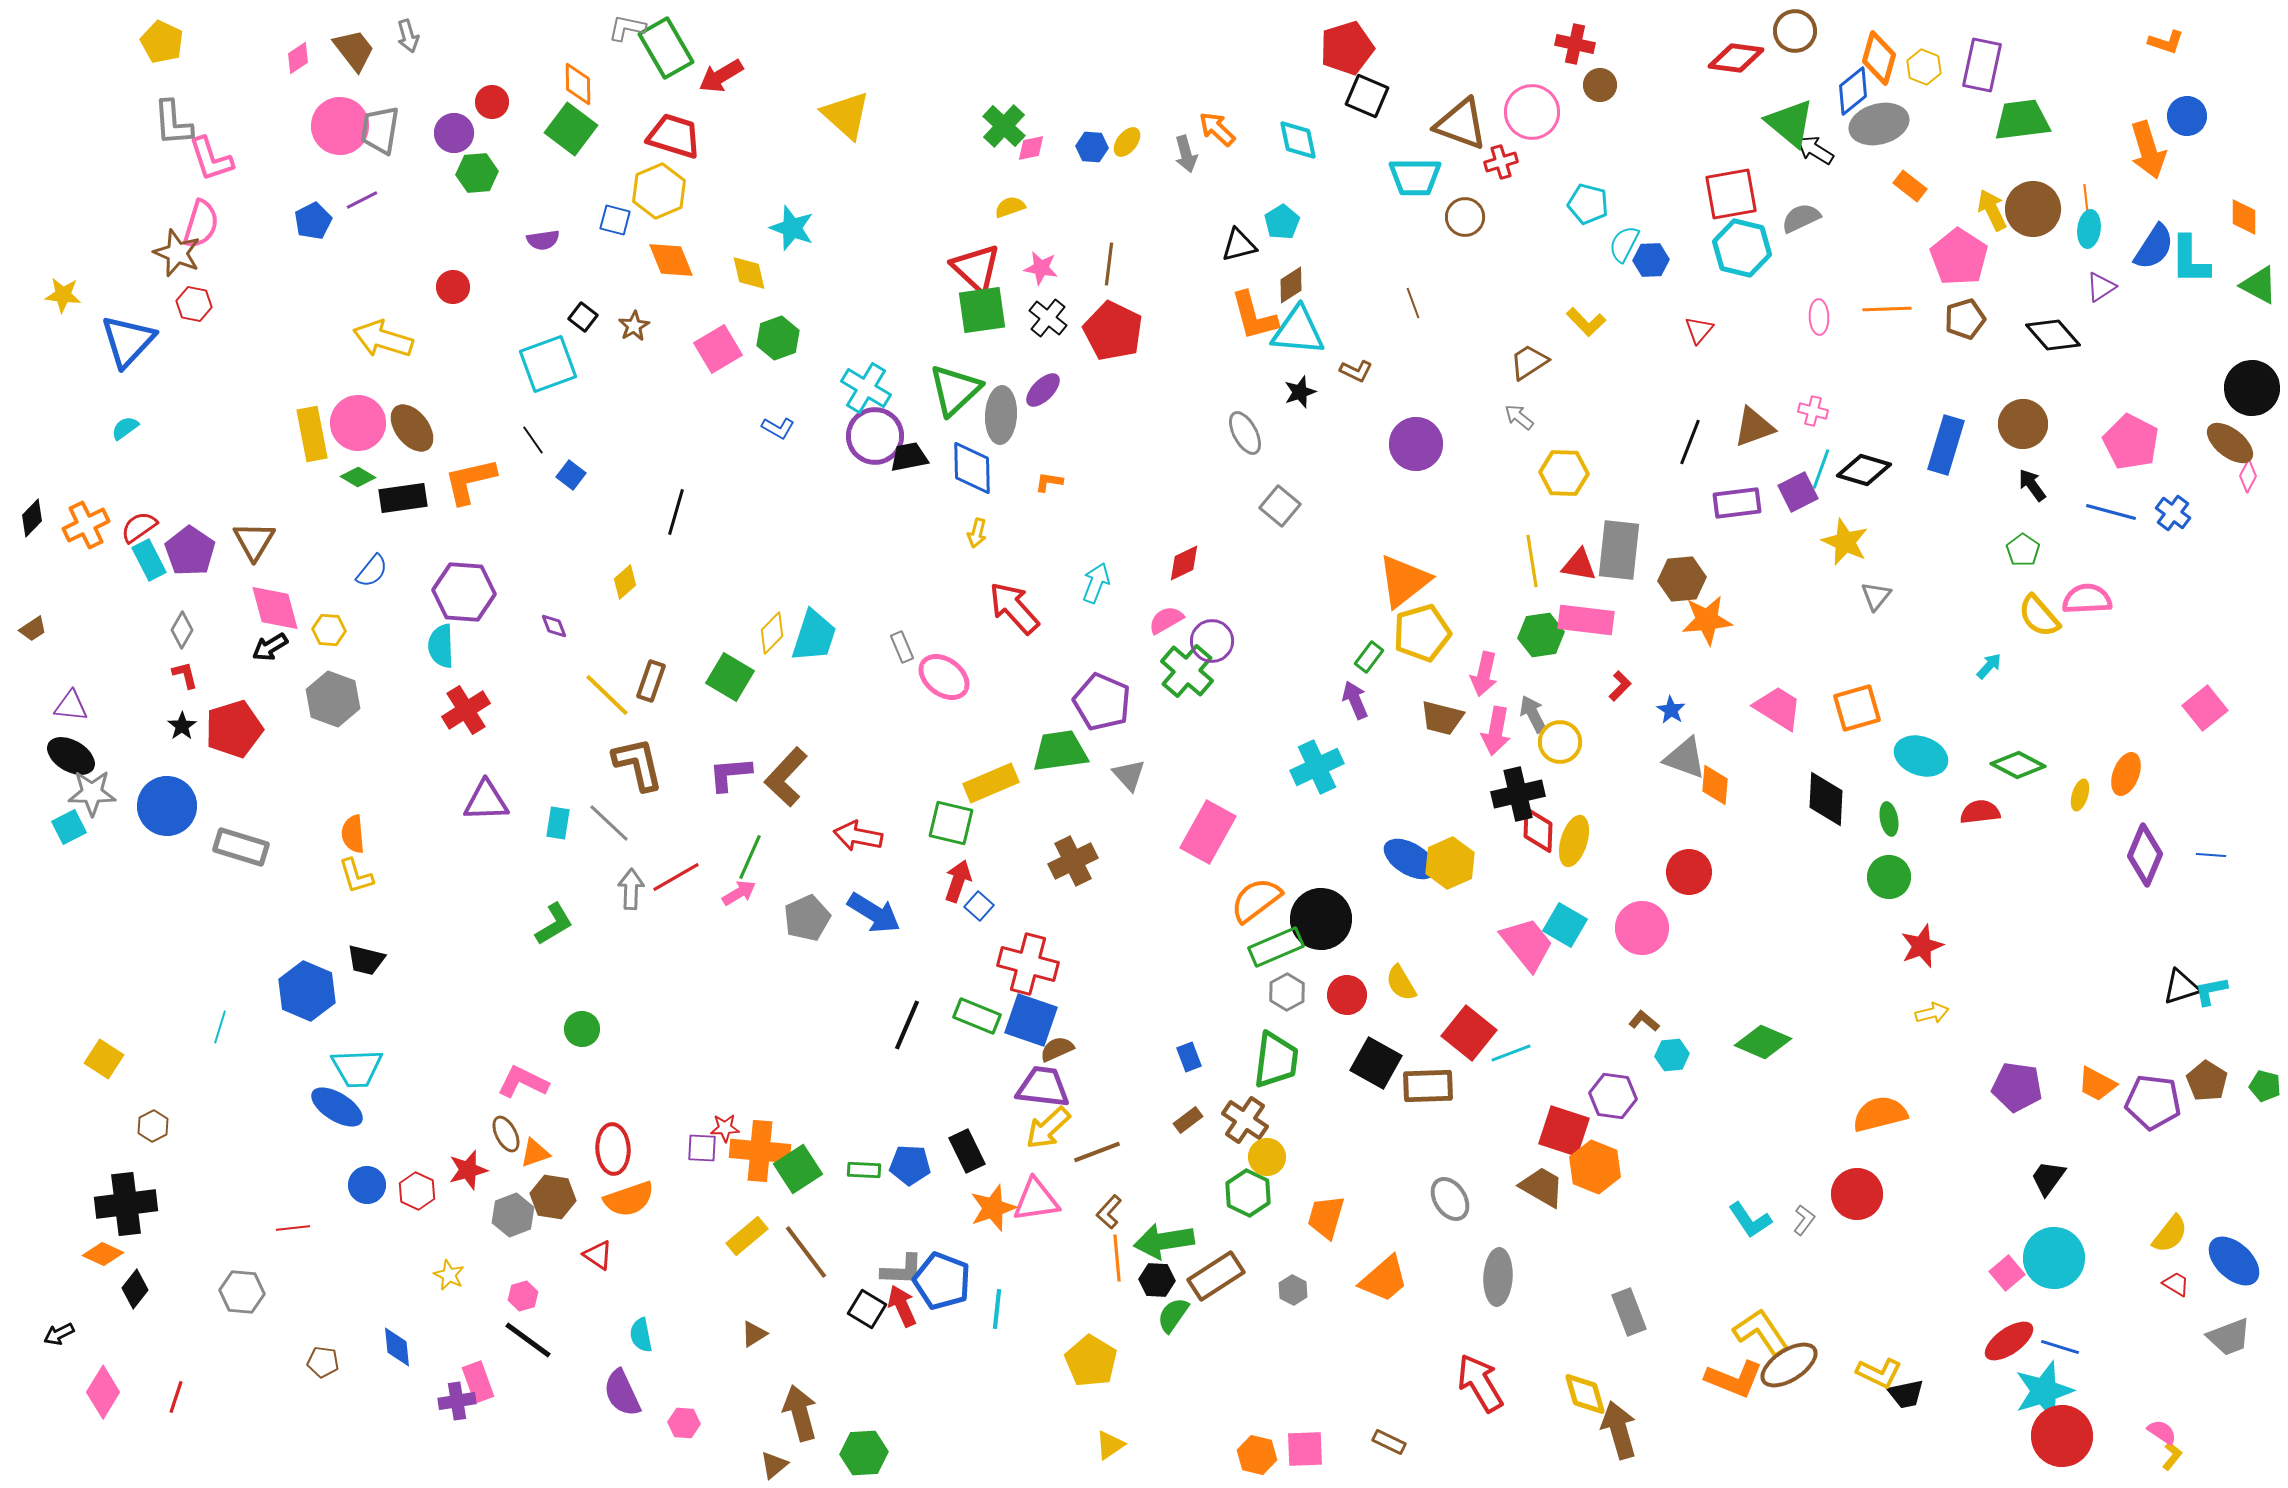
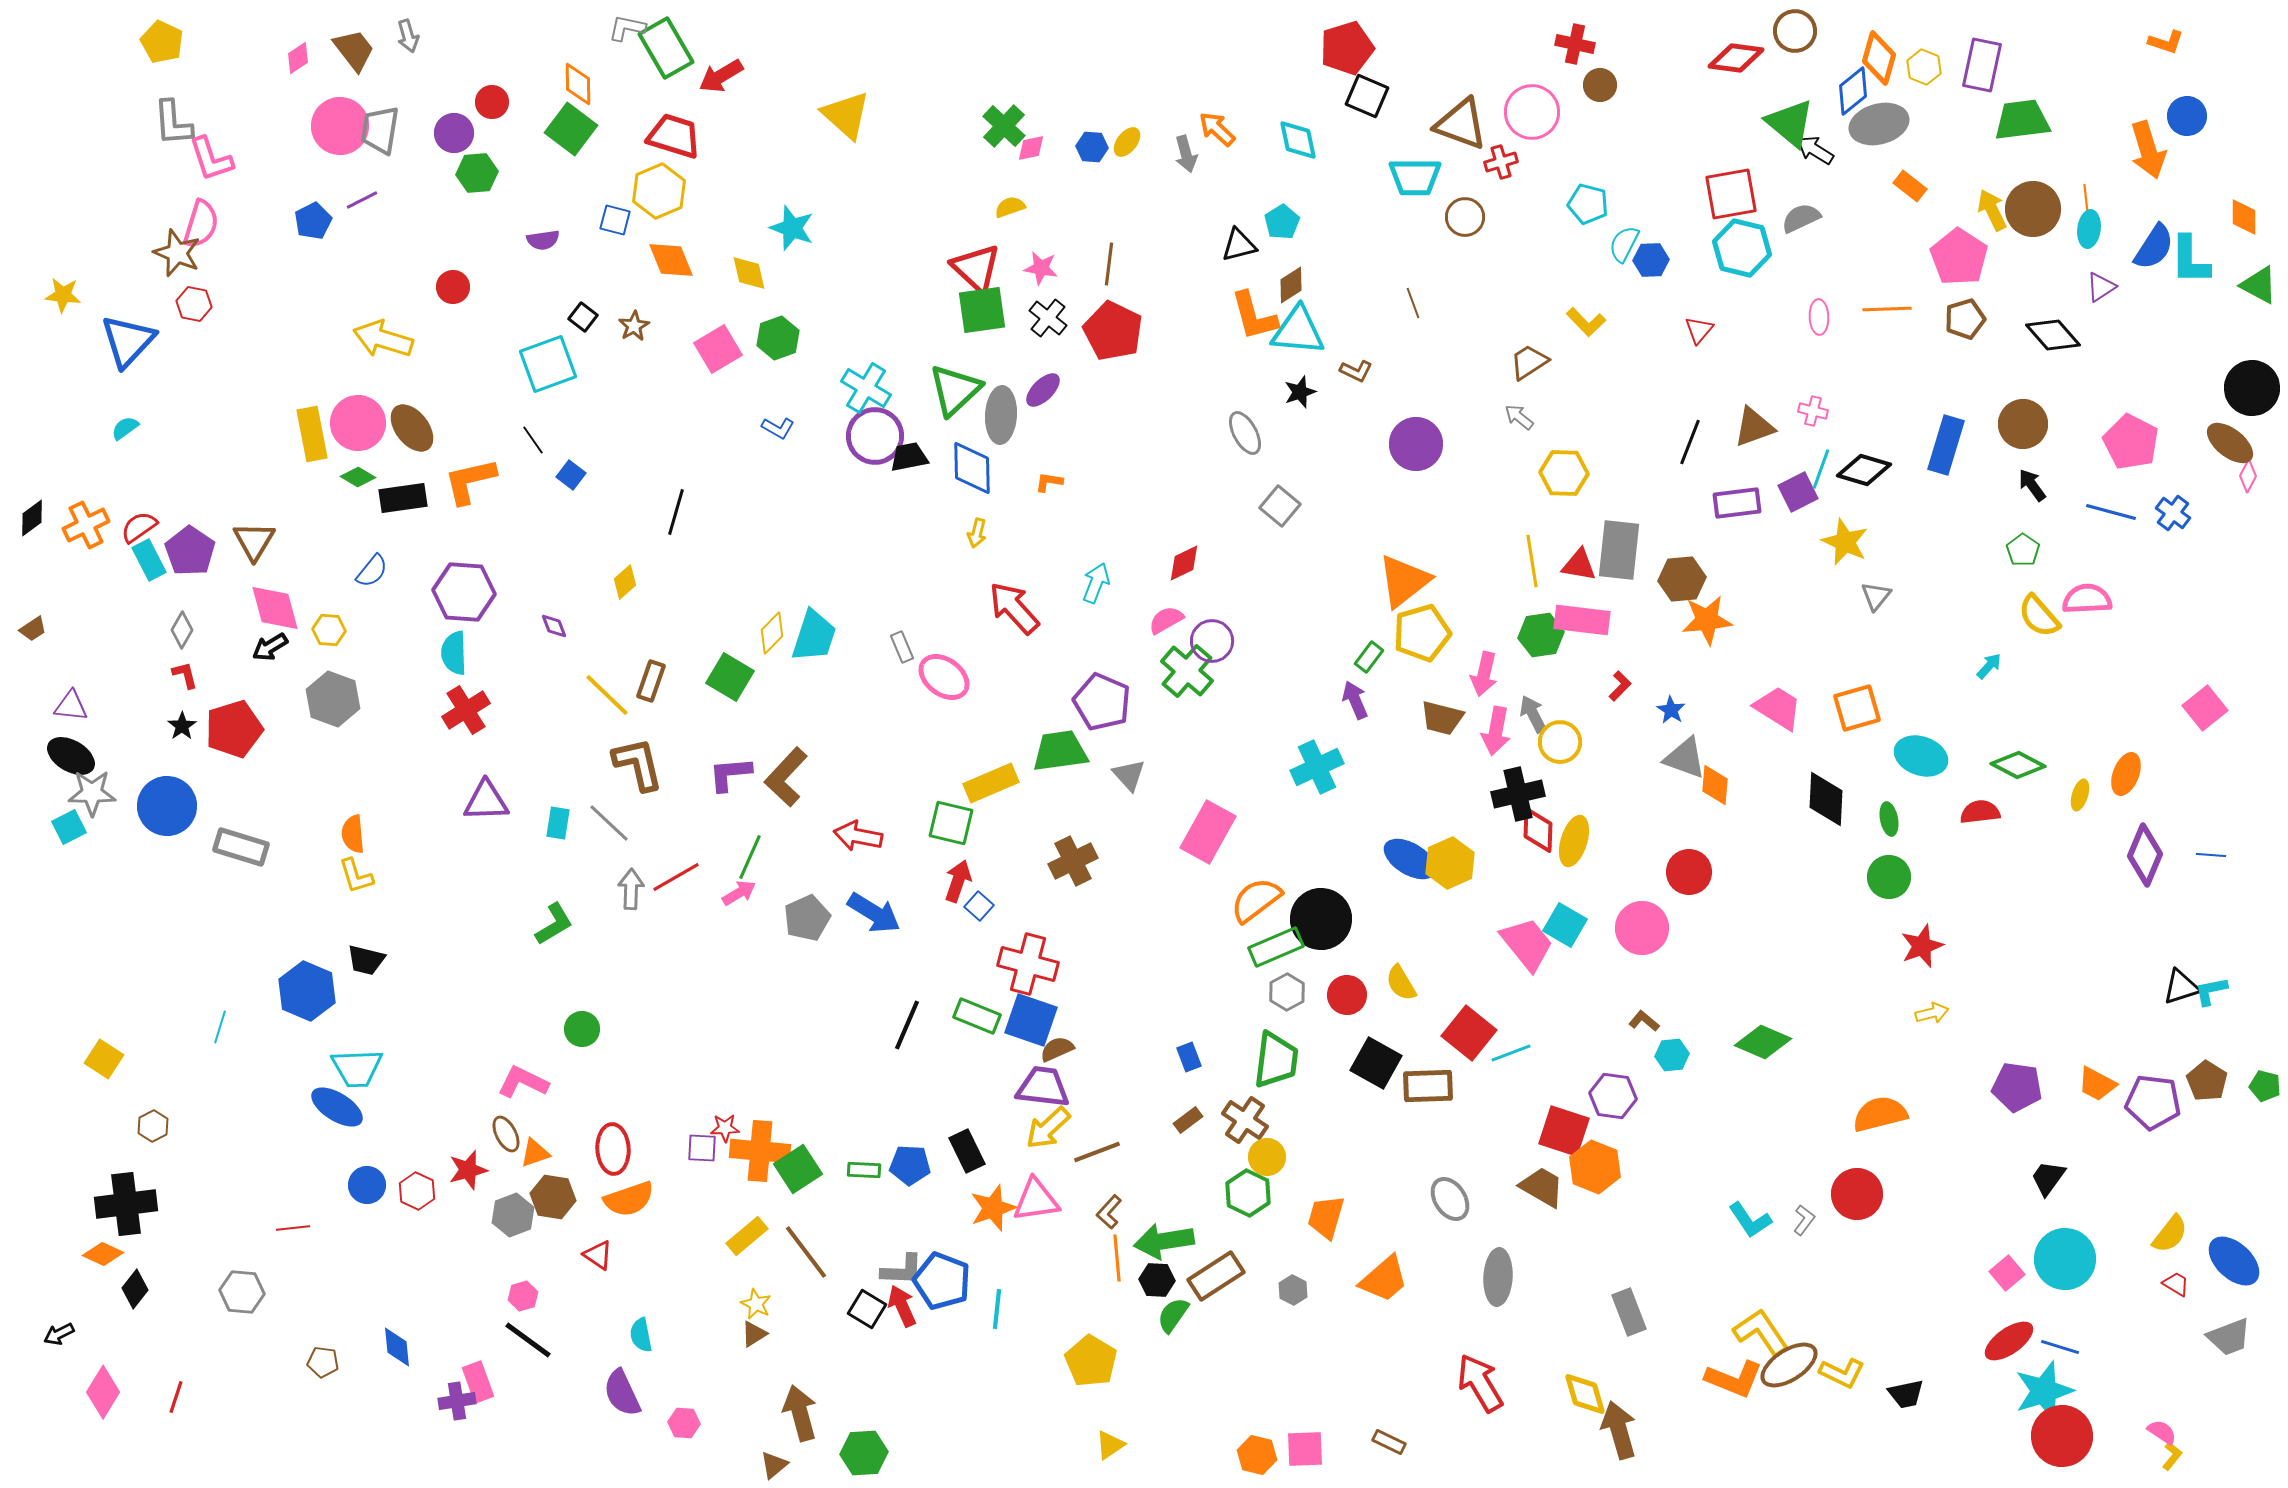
black diamond at (32, 518): rotated 9 degrees clockwise
pink rectangle at (1586, 620): moved 4 px left
cyan semicircle at (441, 646): moved 13 px right, 7 px down
cyan circle at (2054, 1258): moved 11 px right, 1 px down
yellow star at (449, 1275): moved 307 px right, 29 px down
yellow L-shape at (1879, 1373): moved 37 px left
